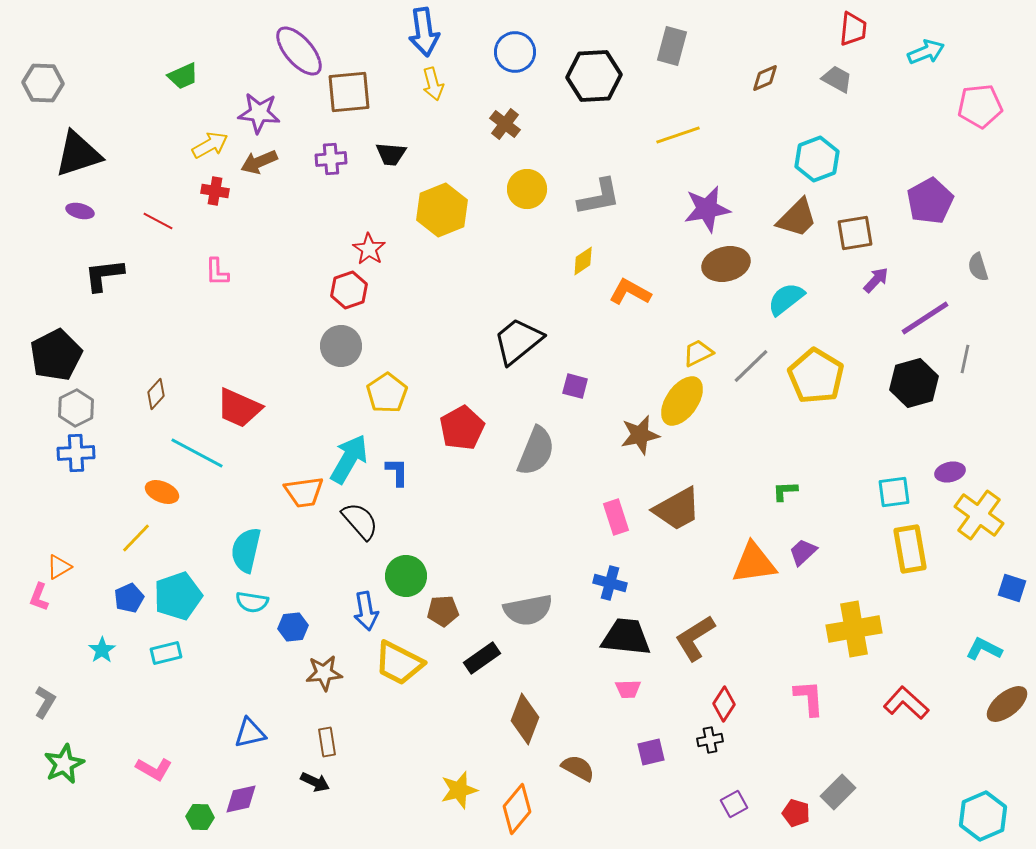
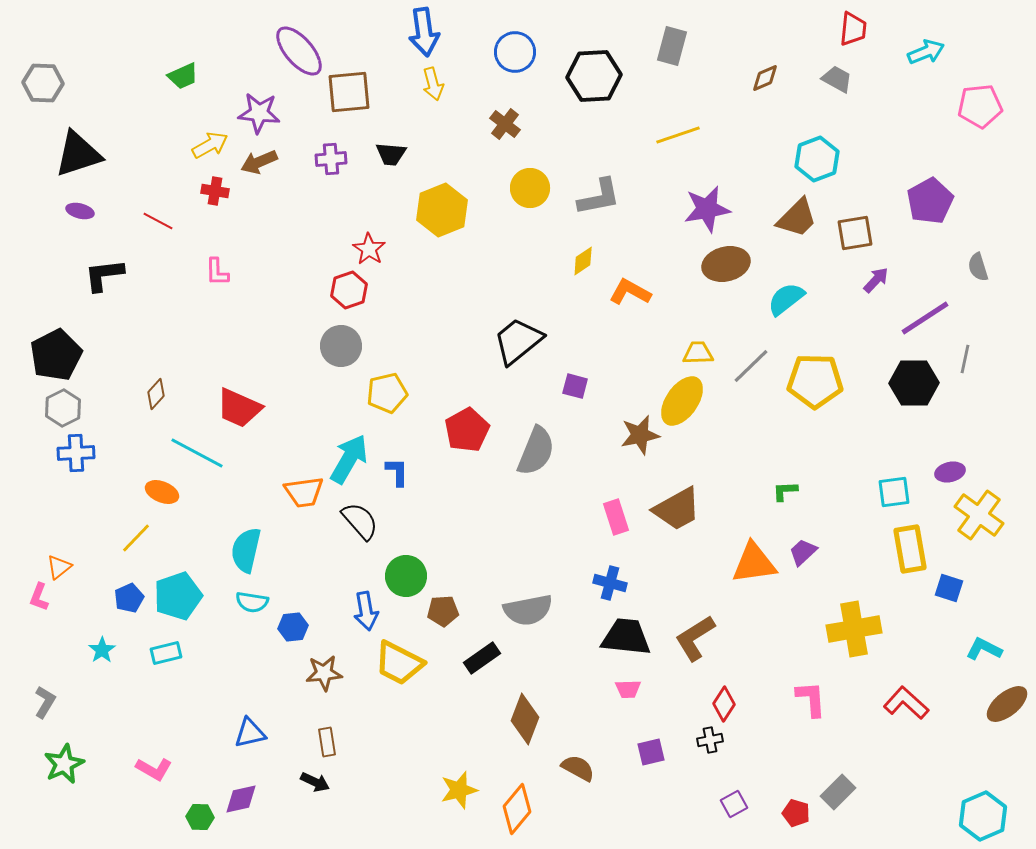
yellow circle at (527, 189): moved 3 px right, 1 px up
yellow trapezoid at (698, 353): rotated 24 degrees clockwise
yellow pentagon at (816, 376): moved 1 px left, 5 px down; rotated 30 degrees counterclockwise
black hexagon at (914, 383): rotated 15 degrees clockwise
yellow pentagon at (387, 393): rotated 21 degrees clockwise
gray hexagon at (76, 408): moved 13 px left
red pentagon at (462, 428): moved 5 px right, 2 px down
orange triangle at (59, 567): rotated 8 degrees counterclockwise
blue square at (1012, 588): moved 63 px left
pink L-shape at (809, 698): moved 2 px right, 1 px down
